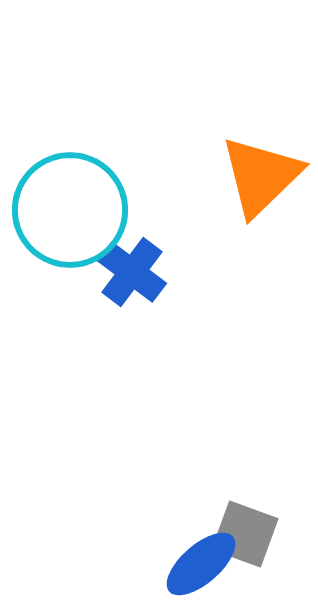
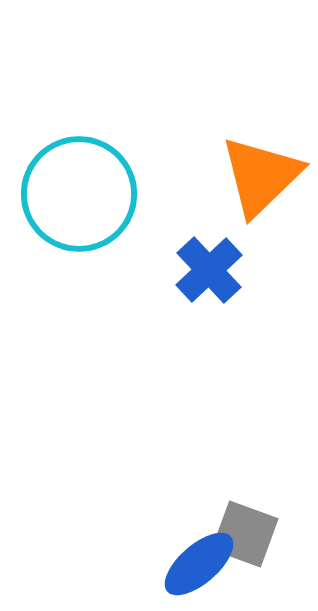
cyan circle: moved 9 px right, 16 px up
blue cross: moved 77 px right, 2 px up; rotated 10 degrees clockwise
blue ellipse: moved 2 px left
